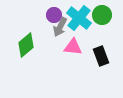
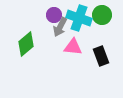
cyan cross: rotated 20 degrees counterclockwise
green diamond: moved 1 px up
